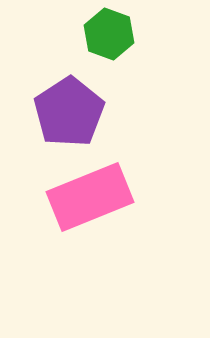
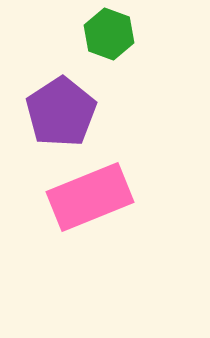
purple pentagon: moved 8 px left
